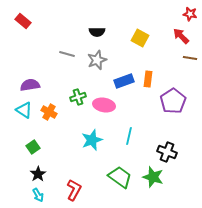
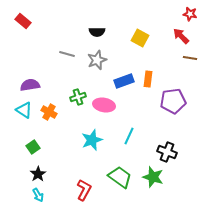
purple pentagon: rotated 25 degrees clockwise
cyan line: rotated 12 degrees clockwise
red L-shape: moved 10 px right
